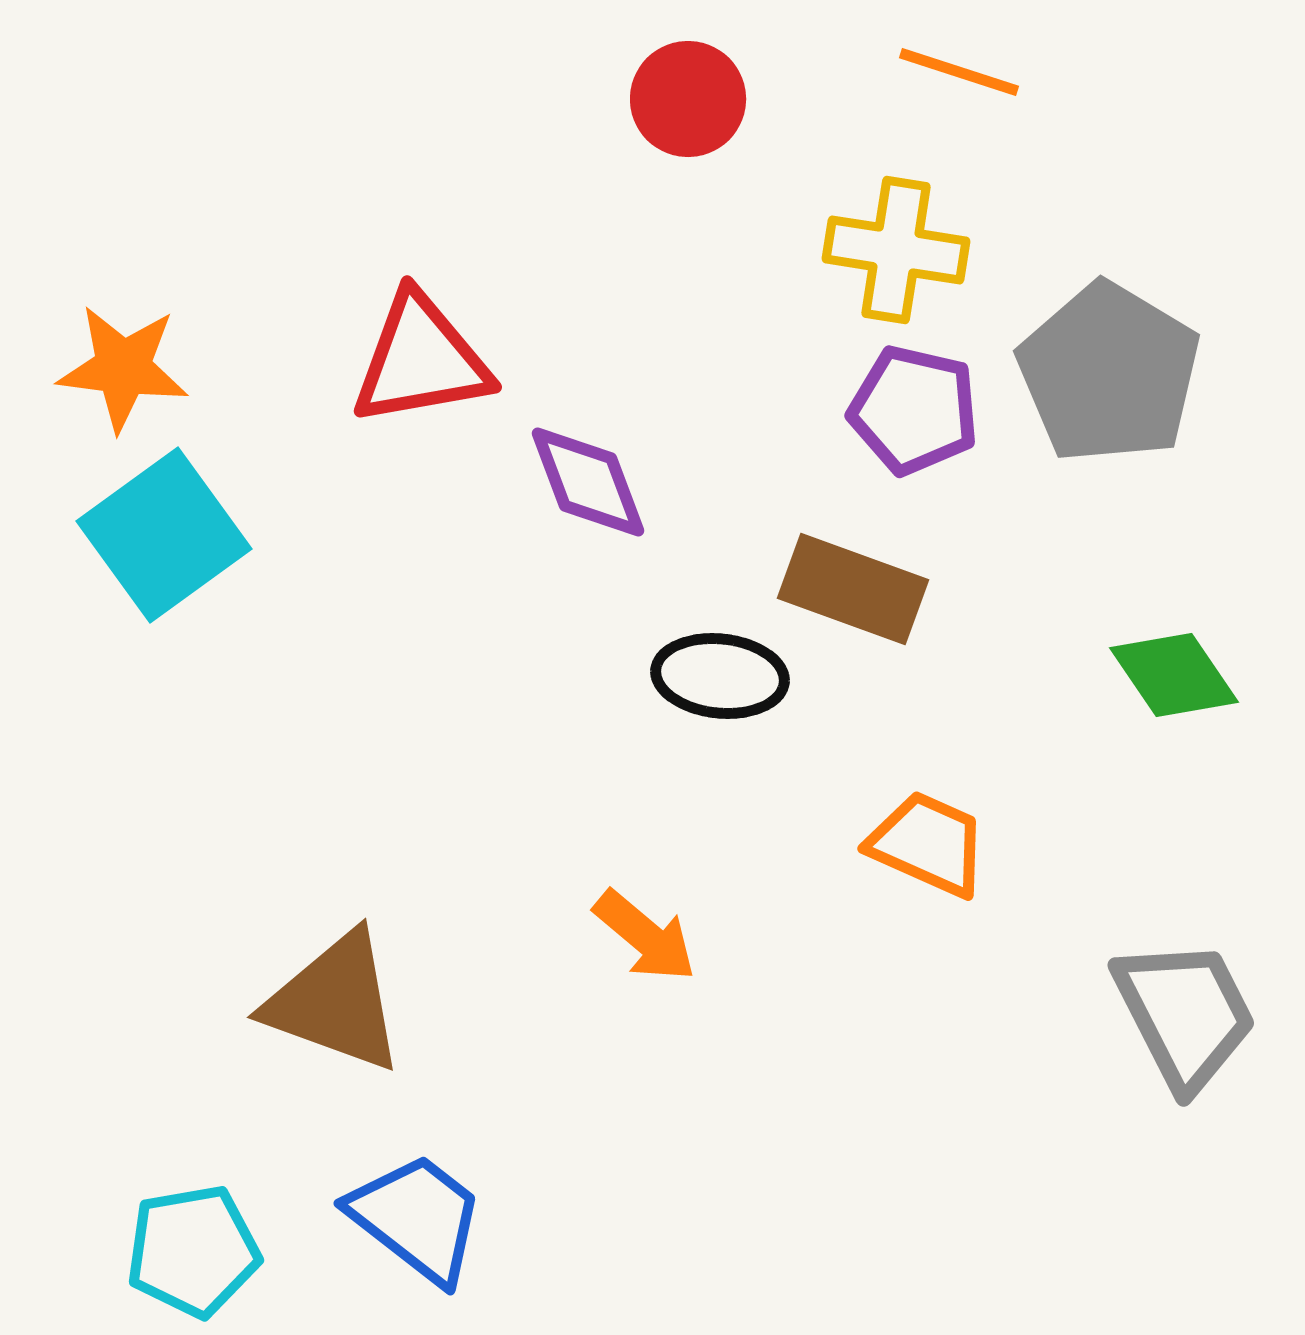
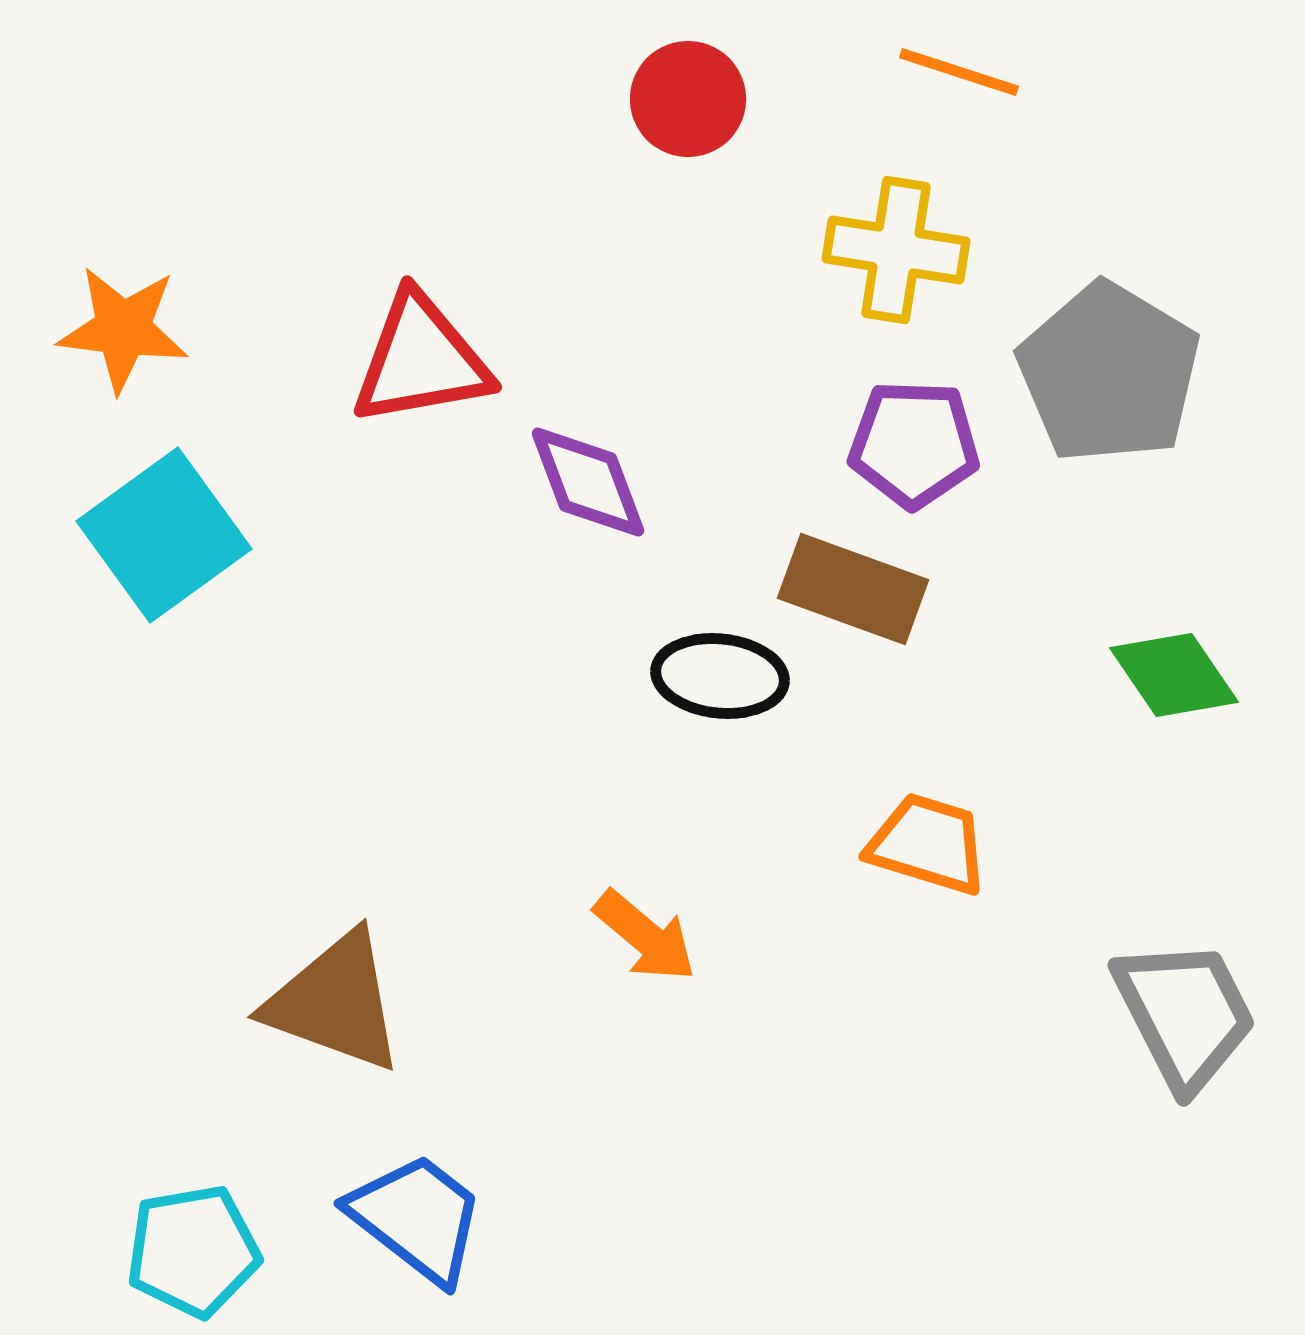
orange star: moved 39 px up
purple pentagon: moved 34 px down; rotated 11 degrees counterclockwise
orange trapezoid: rotated 7 degrees counterclockwise
